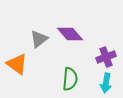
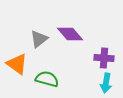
purple cross: moved 2 px left, 1 px down; rotated 24 degrees clockwise
green semicircle: moved 23 px left; rotated 80 degrees counterclockwise
